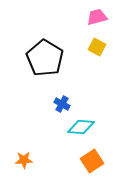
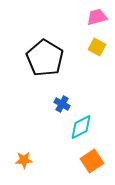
cyan diamond: rotated 32 degrees counterclockwise
